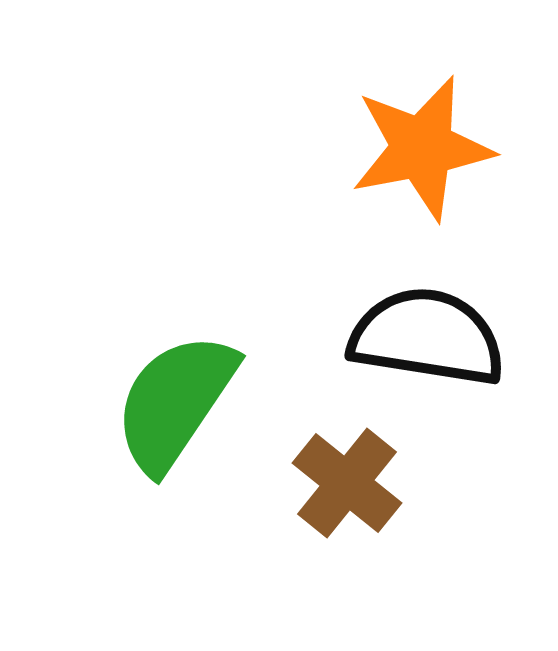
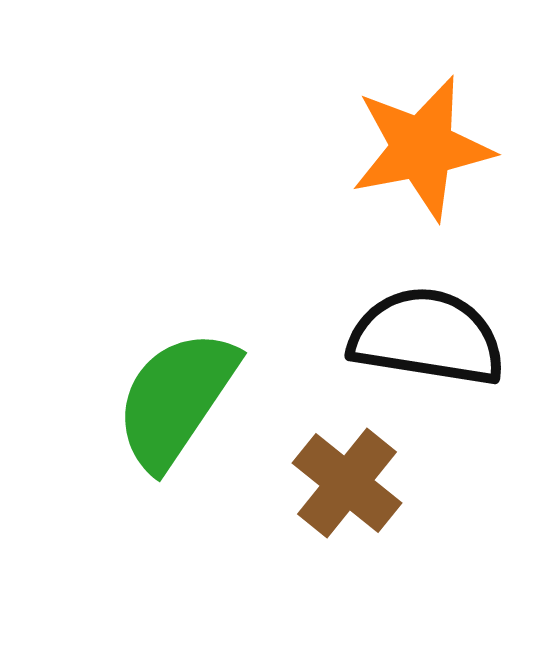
green semicircle: moved 1 px right, 3 px up
